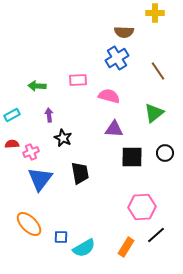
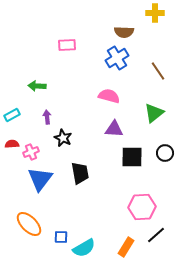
pink rectangle: moved 11 px left, 35 px up
purple arrow: moved 2 px left, 2 px down
